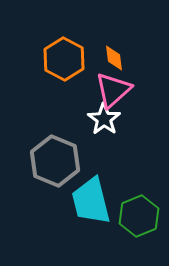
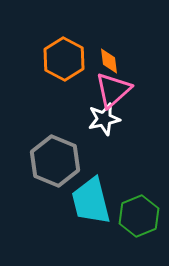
orange diamond: moved 5 px left, 3 px down
white star: rotated 24 degrees clockwise
